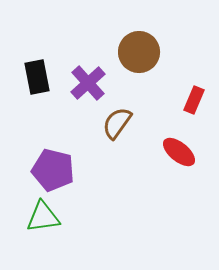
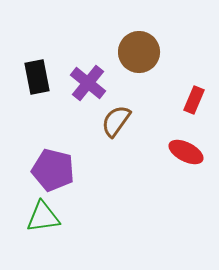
purple cross: rotated 9 degrees counterclockwise
brown semicircle: moved 1 px left, 2 px up
red ellipse: moved 7 px right; rotated 12 degrees counterclockwise
